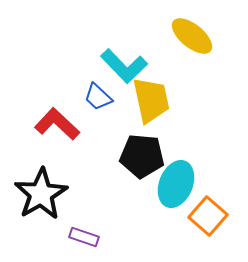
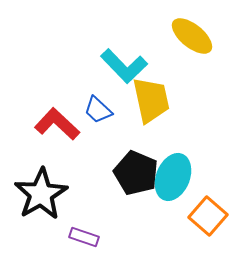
blue trapezoid: moved 13 px down
black pentagon: moved 6 px left, 17 px down; rotated 18 degrees clockwise
cyan ellipse: moved 3 px left, 7 px up
